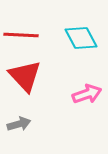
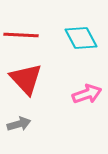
red triangle: moved 1 px right, 3 px down
